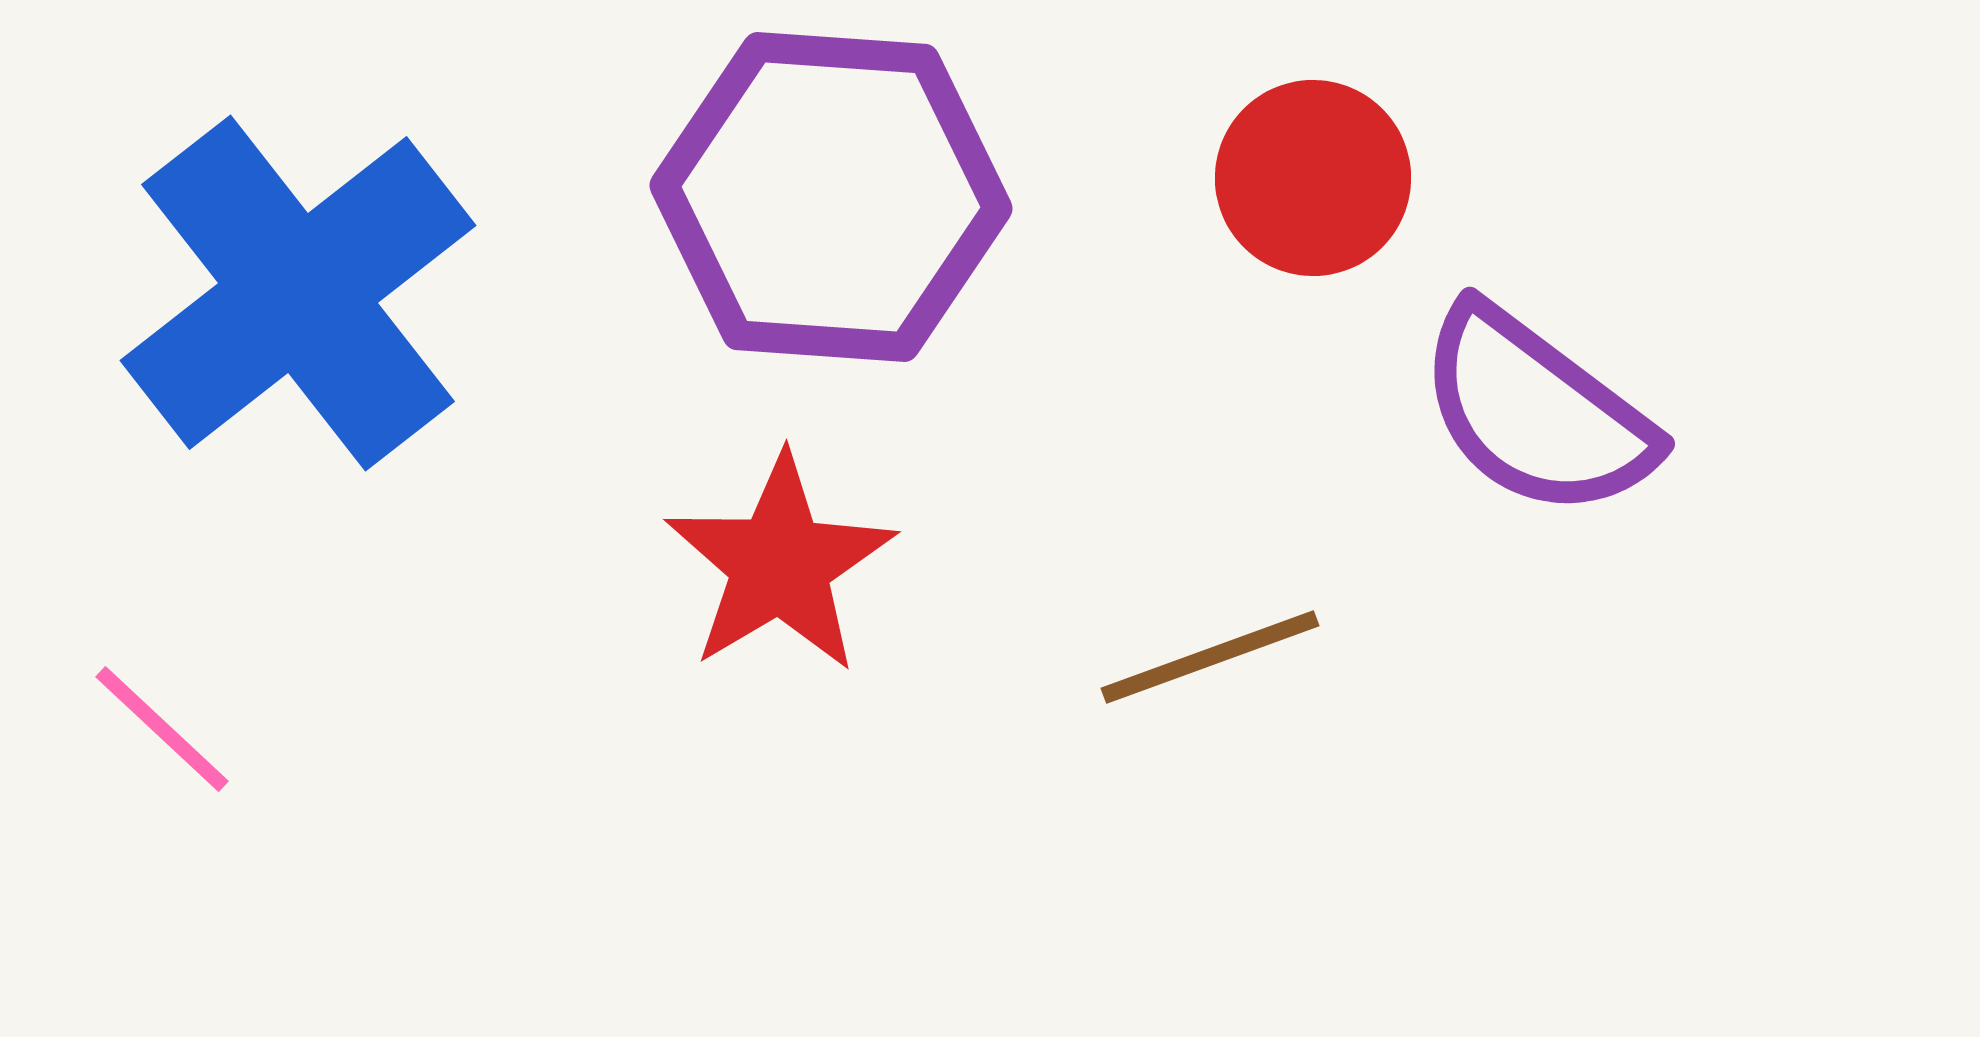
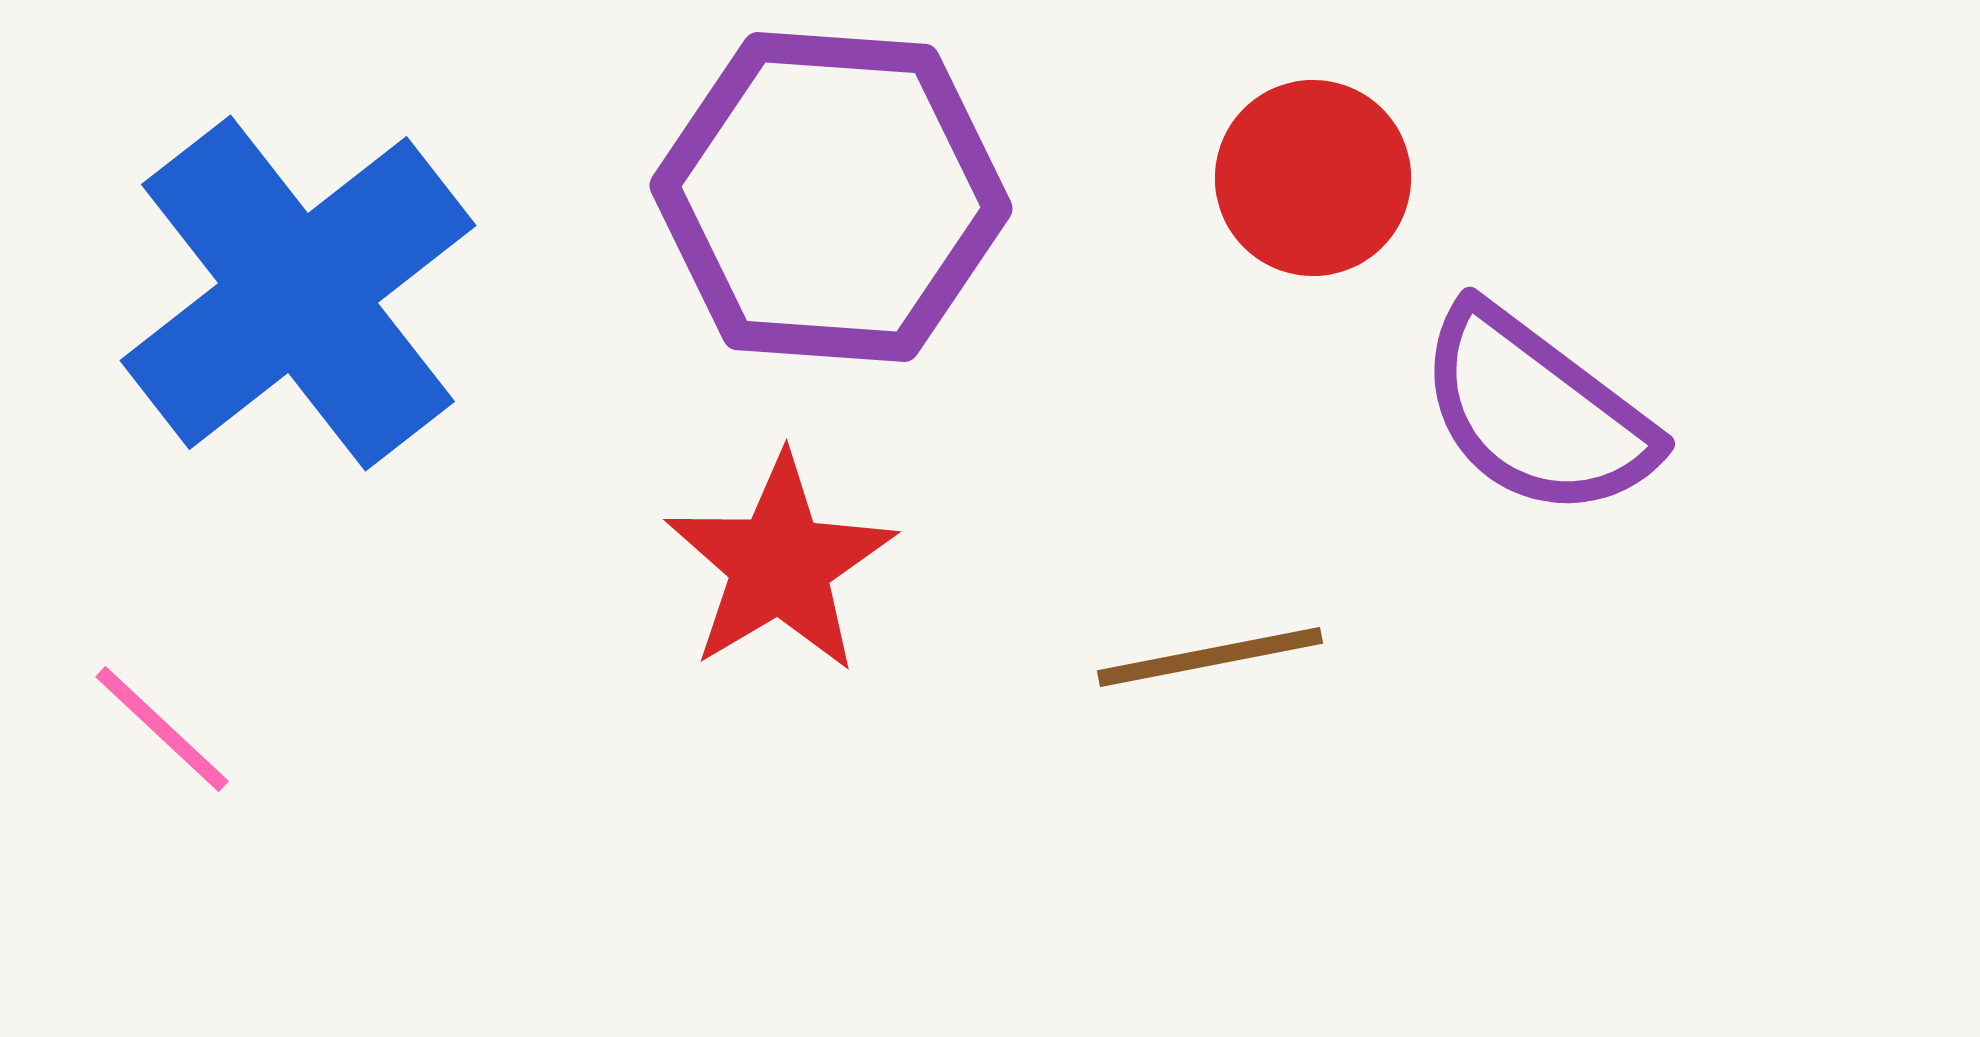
brown line: rotated 9 degrees clockwise
